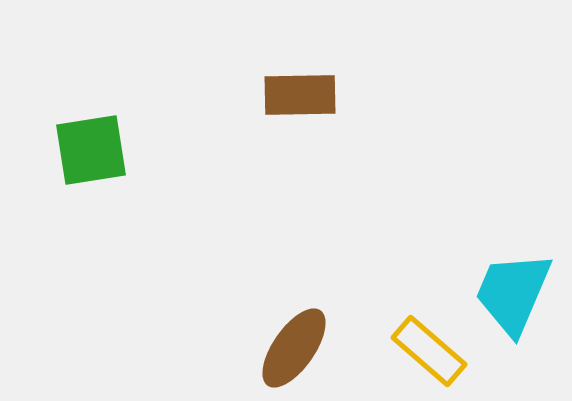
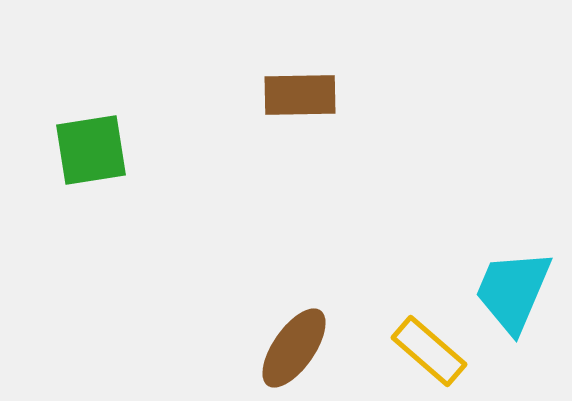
cyan trapezoid: moved 2 px up
